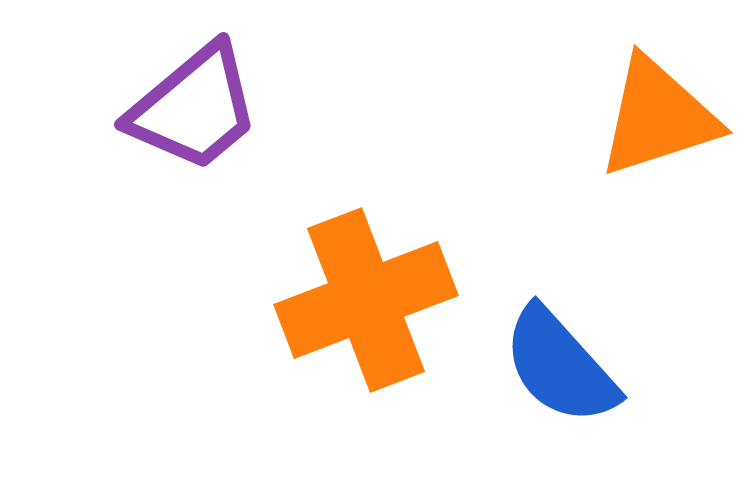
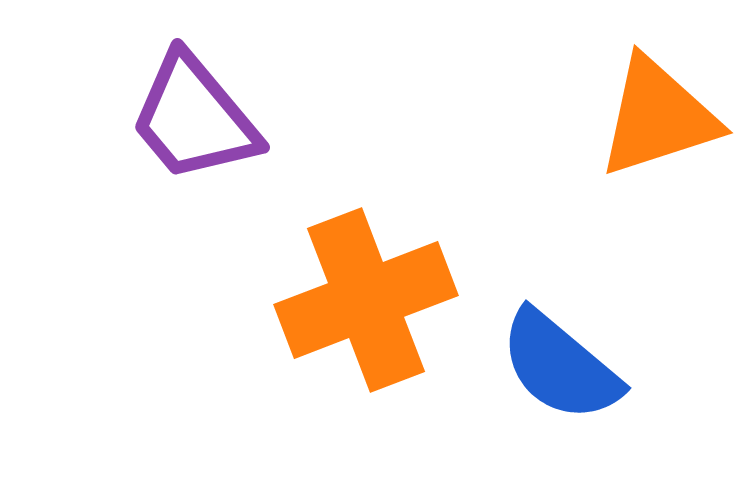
purple trapezoid: moved 10 px down; rotated 90 degrees clockwise
blue semicircle: rotated 8 degrees counterclockwise
